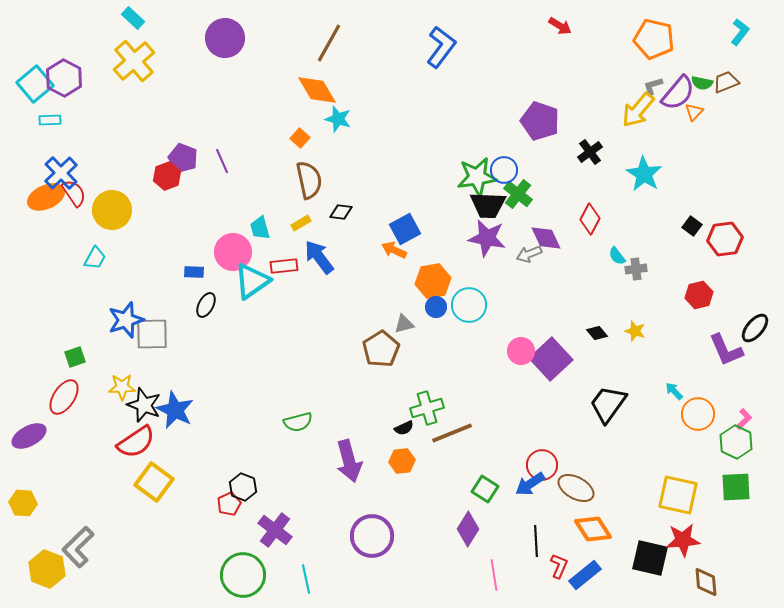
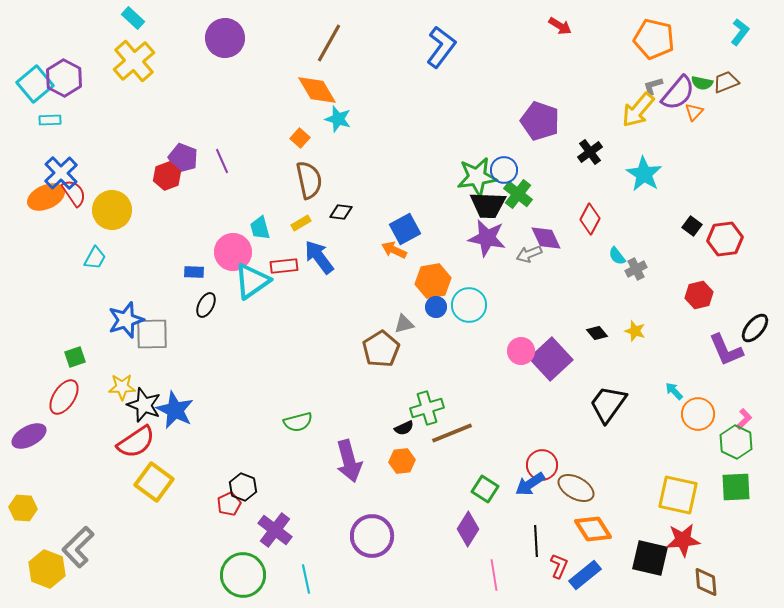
gray cross at (636, 269): rotated 20 degrees counterclockwise
yellow hexagon at (23, 503): moved 5 px down
